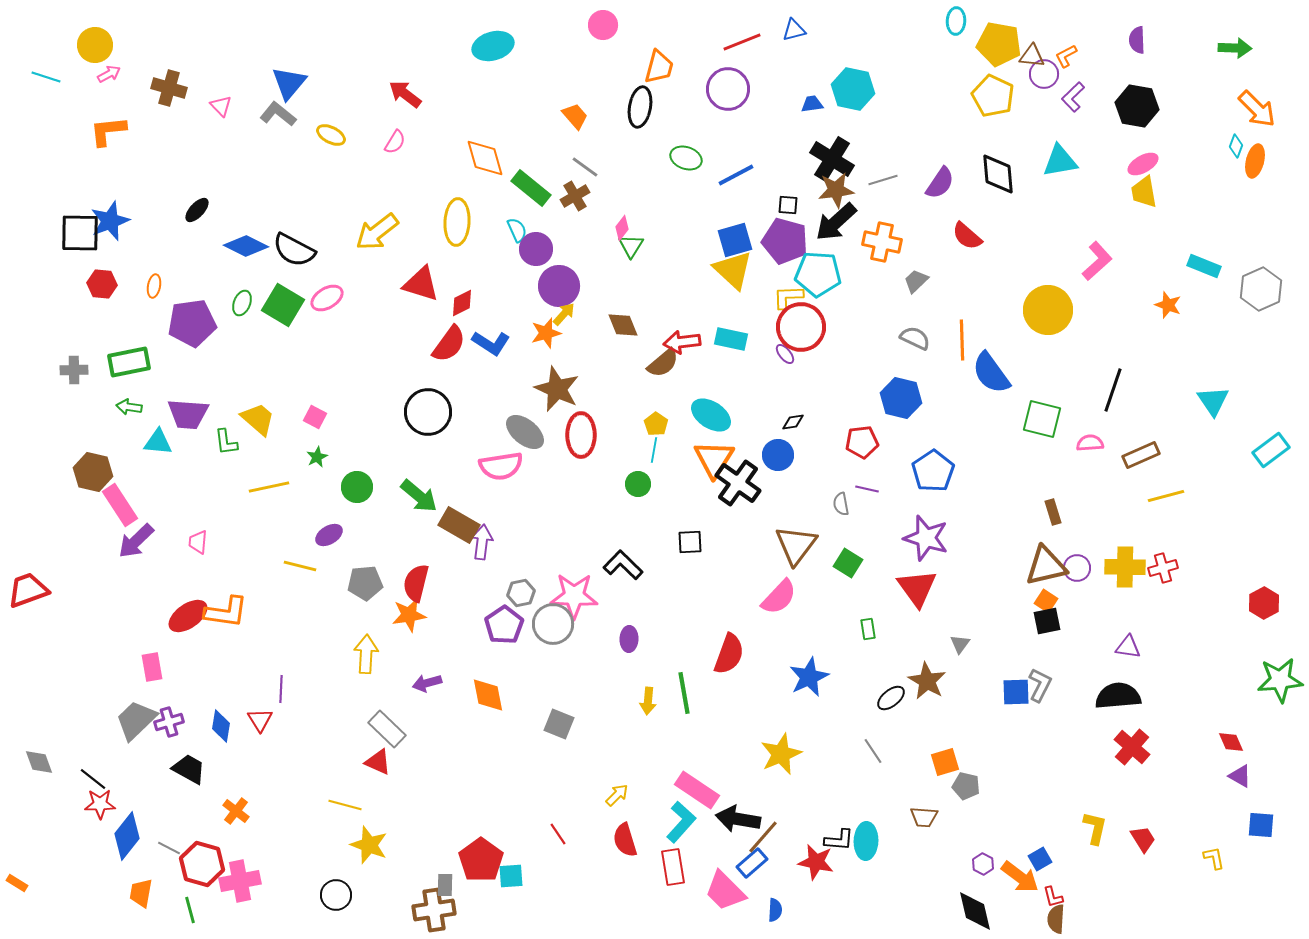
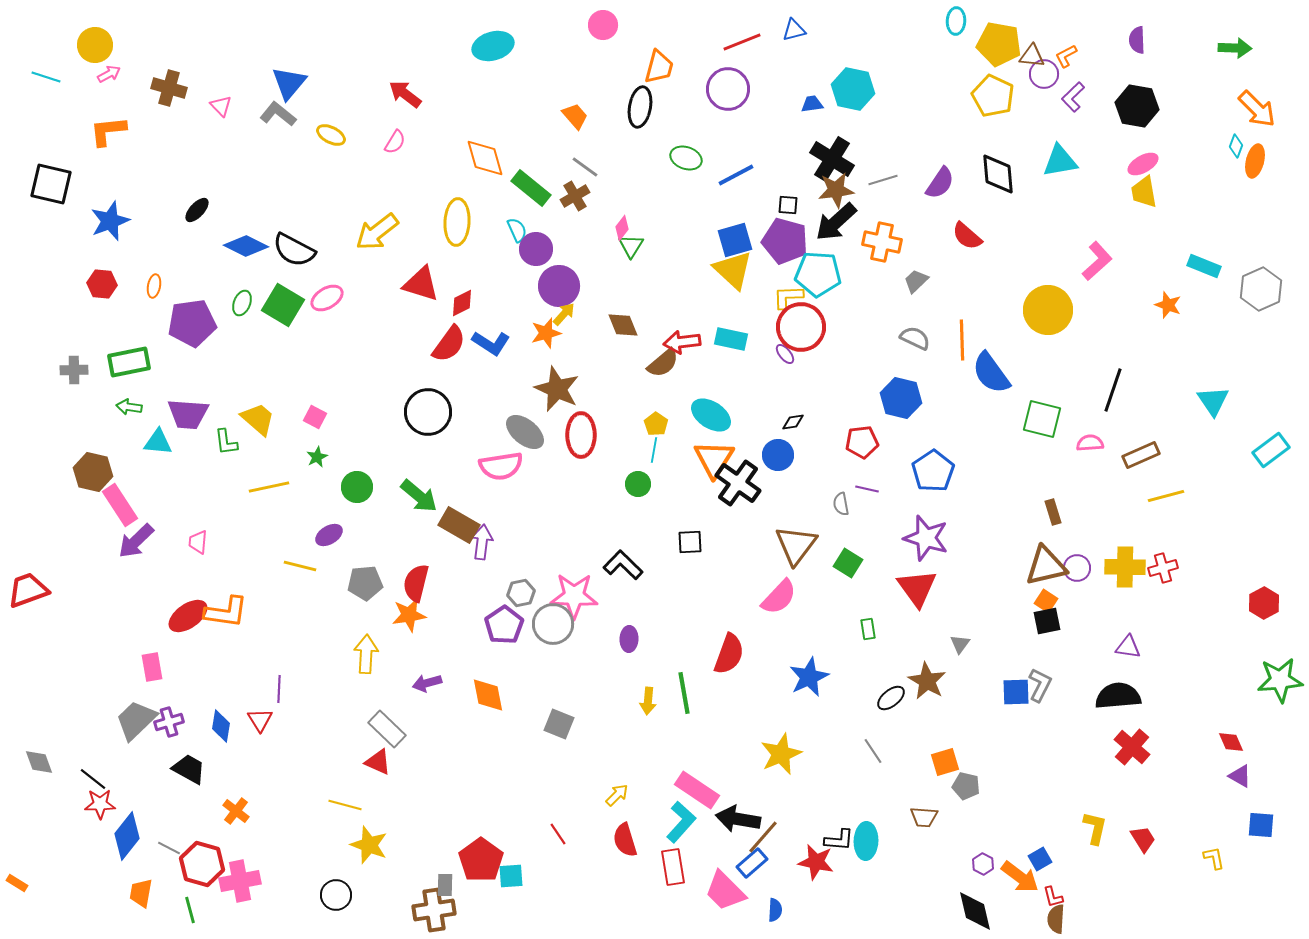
black square at (80, 233): moved 29 px left, 49 px up; rotated 12 degrees clockwise
purple line at (281, 689): moved 2 px left
